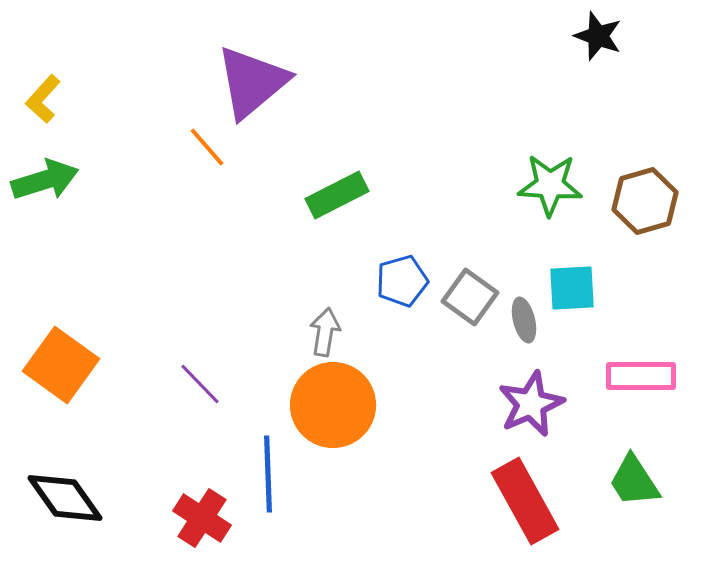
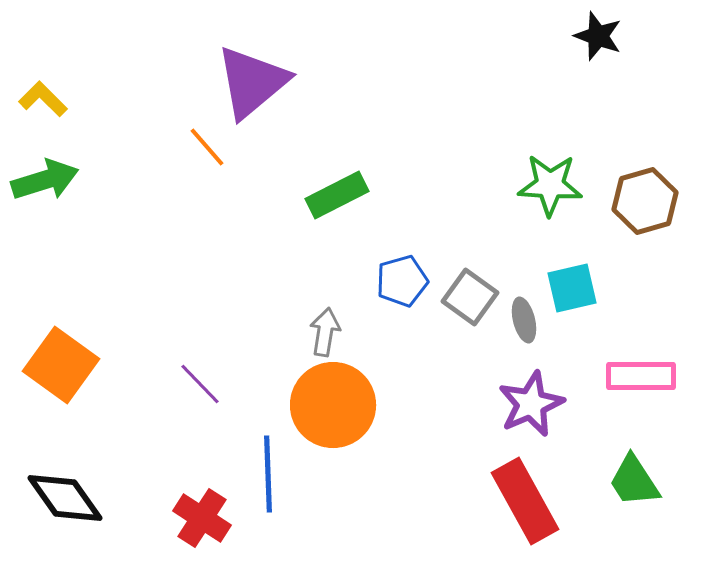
yellow L-shape: rotated 93 degrees clockwise
cyan square: rotated 10 degrees counterclockwise
